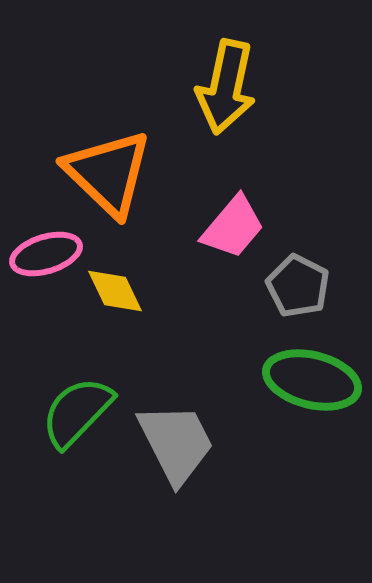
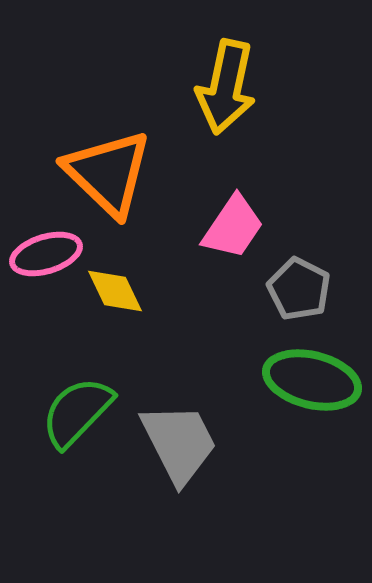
pink trapezoid: rotated 6 degrees counterclockwise
gray pentagon: moved 1 px right, 3 px down
gray trapezoid: moved 3 px right
